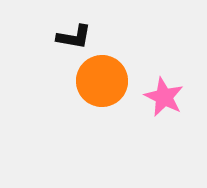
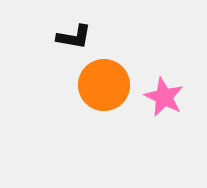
orange circle: moved 2 px right, 4 px down
